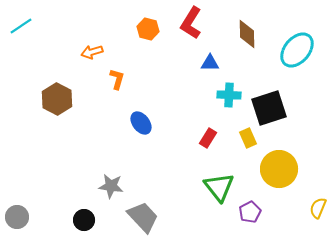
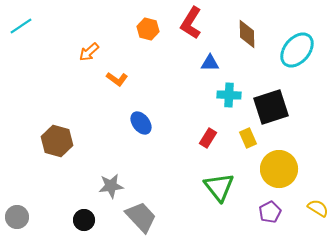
orange arrow: moved 3 px left; rotated 25 degrees counterclockwise
orange L-shape: rotated 110 degrees clockwise
brown hexagon: moved 42 px down; rotated 12 degrees counterclockwise
black square: moved 2 px right, 1 px up
gray star: rotated 15 degrees counterclockwise
yellow semicircle: rotated 100 degrees clockwise
purple pentagon: moved 20 px right
gray trapezoid: moved 2 px left
